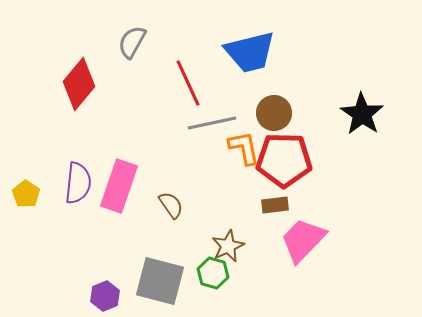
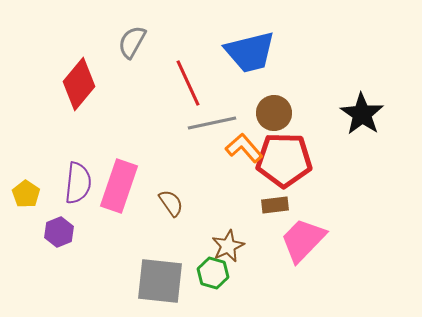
orange L-shape: rotated 30 degrees counterclockwise
brown semicircle: moved 2 px up
gray square: rotated 9 degrees counterclockwise
purple hexagon: moved 46 px left, 64 px up
